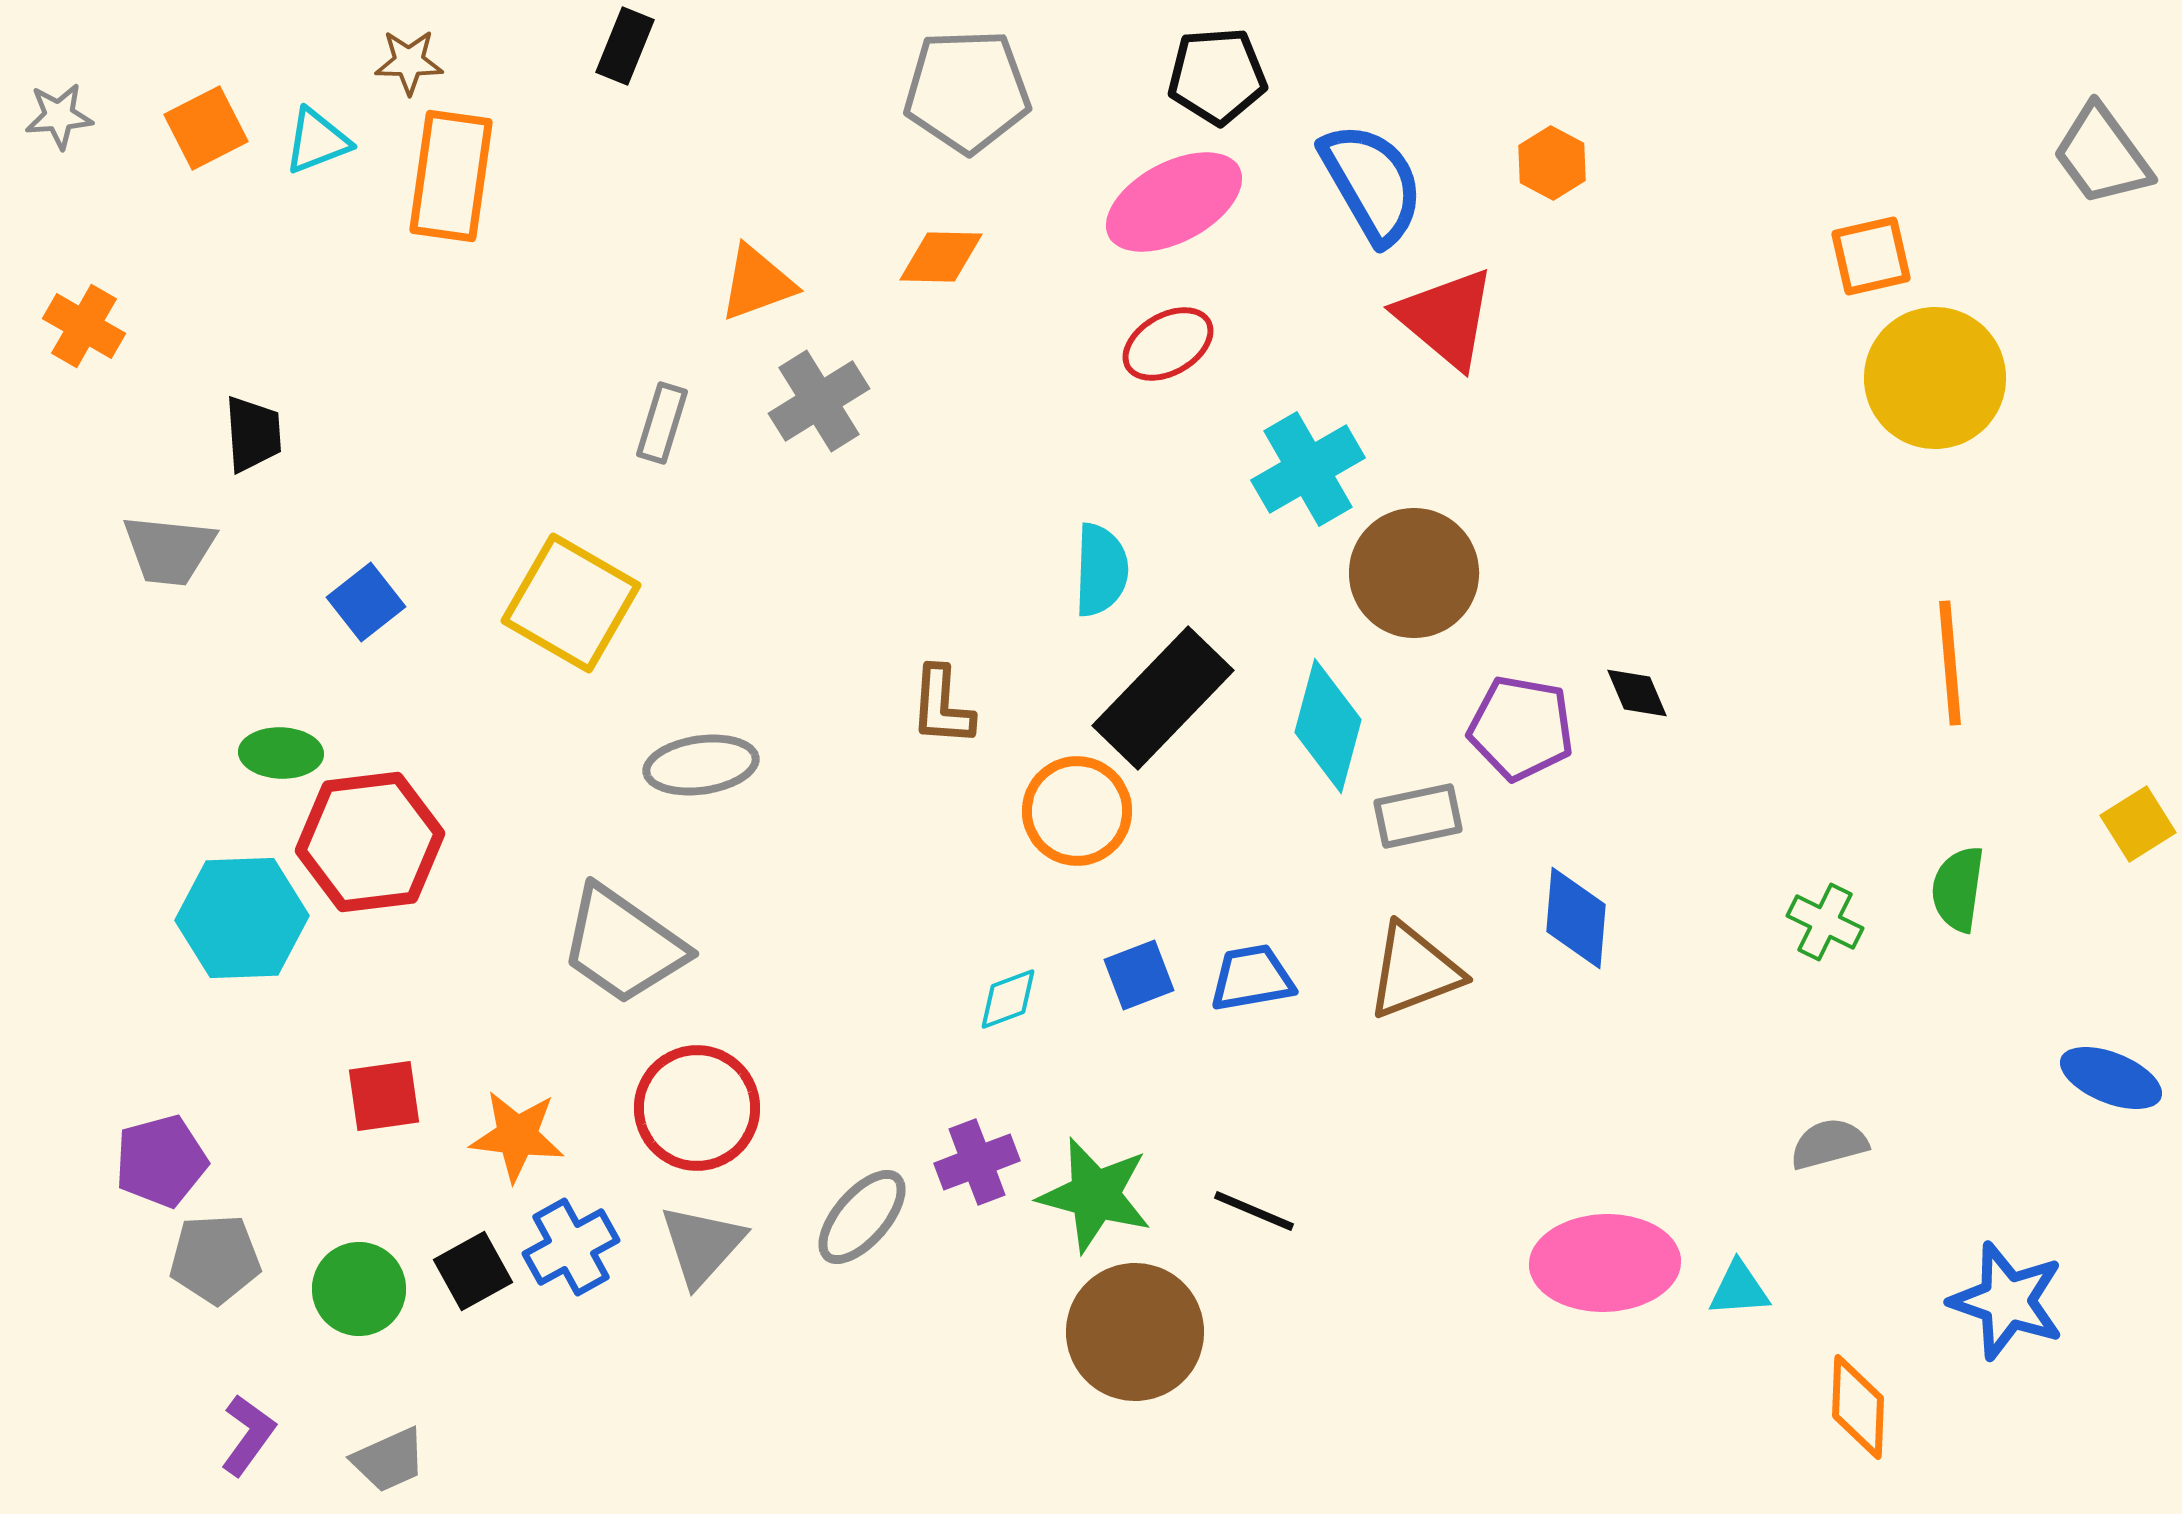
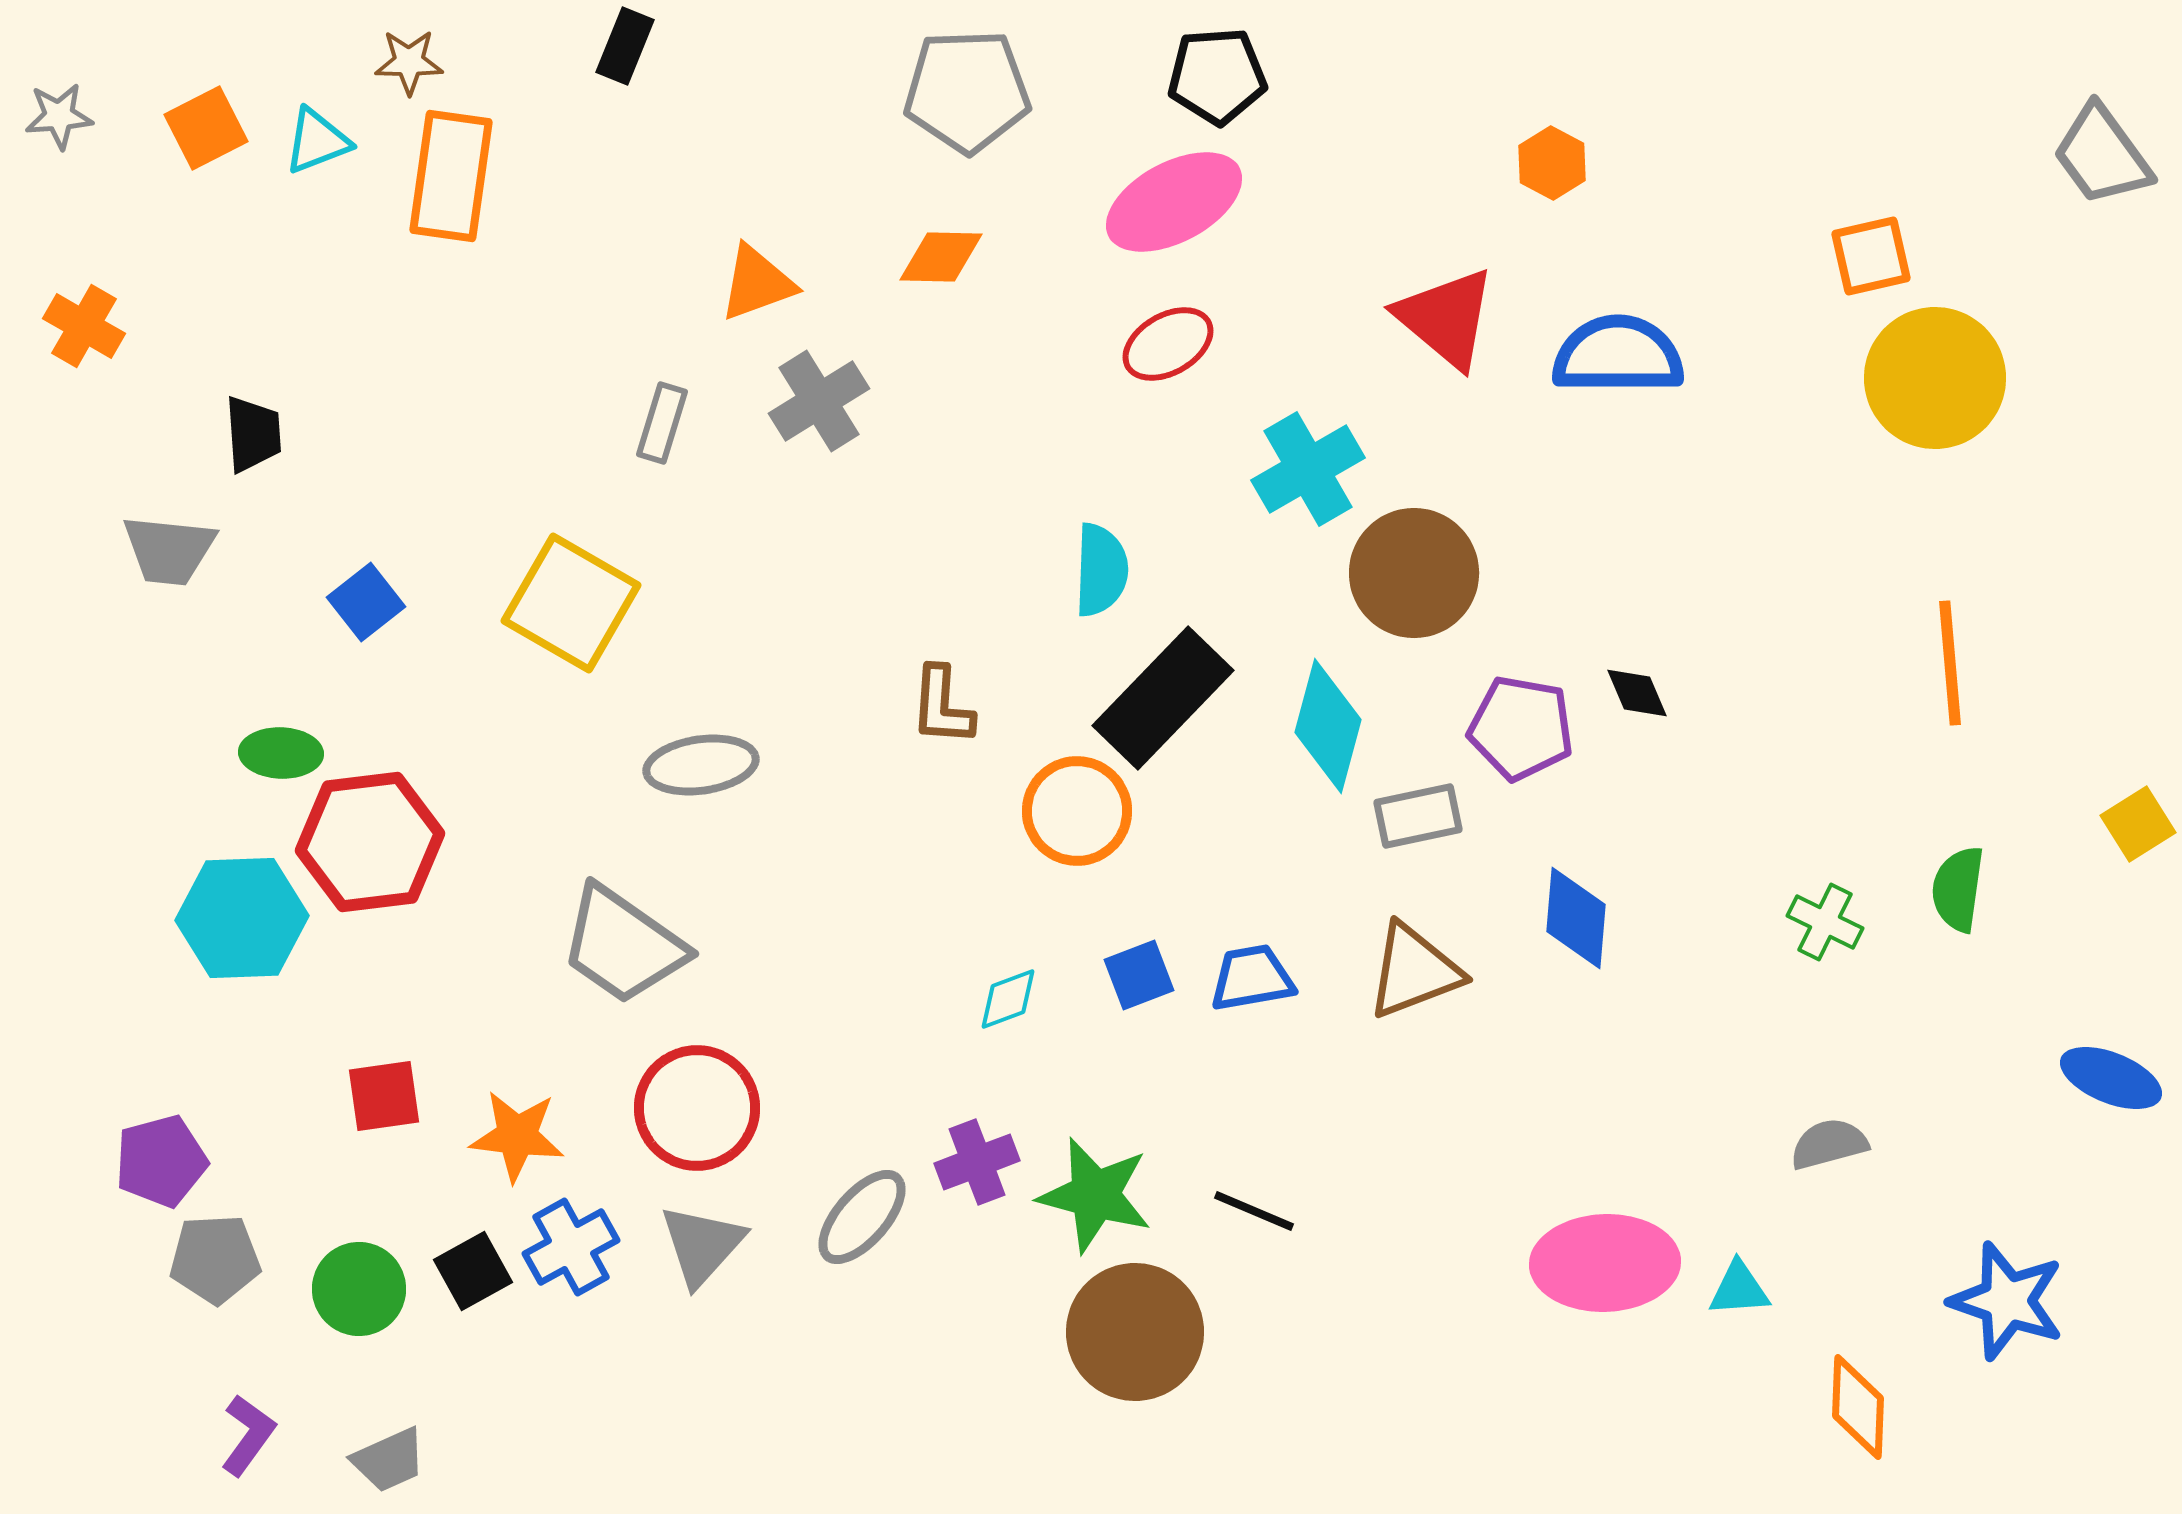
blue semicircle at (1372, 183): moved 246 px right, 172 px down; rotated 60 degrees counterclockwise
